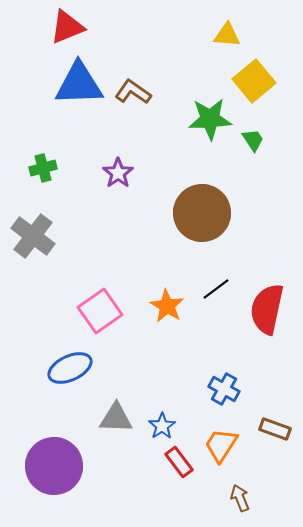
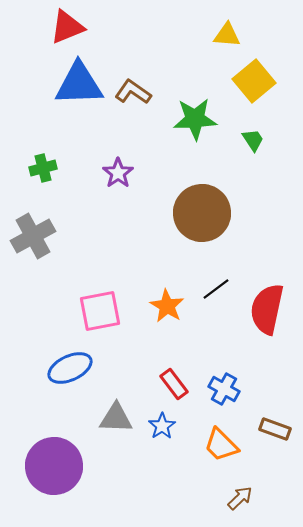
green star: moved 15 px left
gray cross: rotated 24 degrees clockwise
pink square: rotated 24 degrees clockwise
orange trapezoid: rotated 78 degrees counterclockwise
red rectangle: moved 5 px left, 78 px up
brown arrow: rotated 68 degrees clockwise
